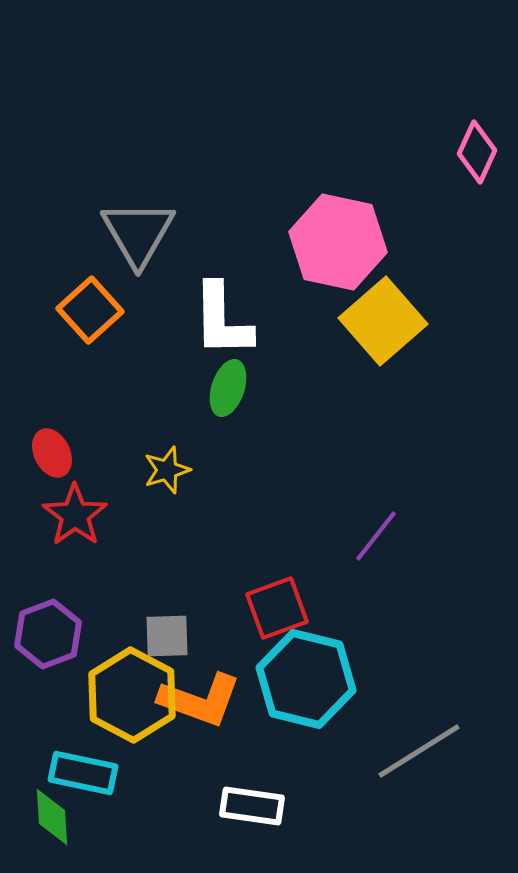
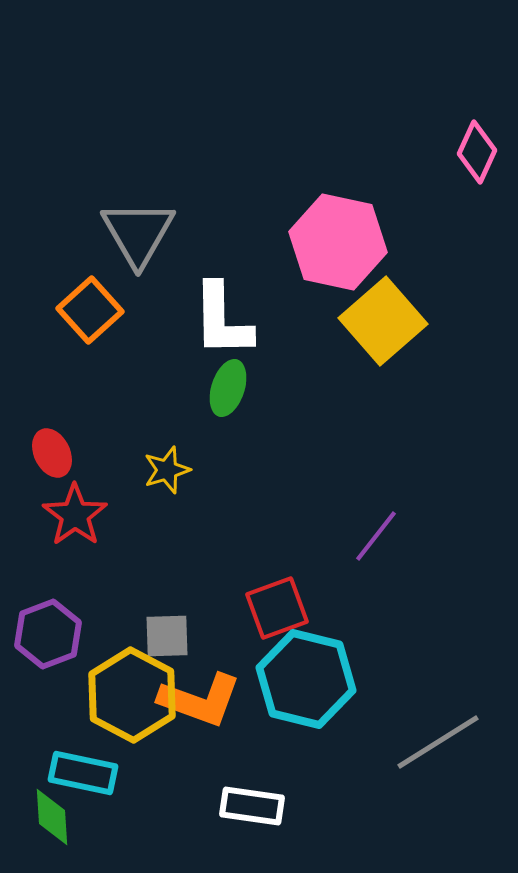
gray line: moved 19 px right, 9 px up
